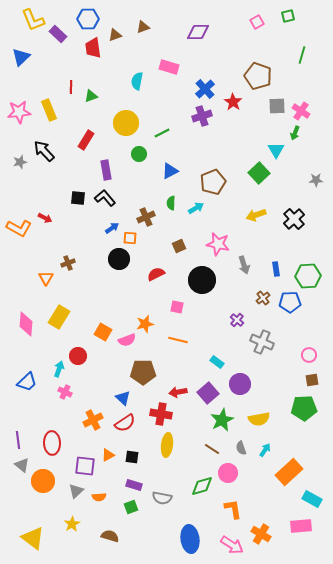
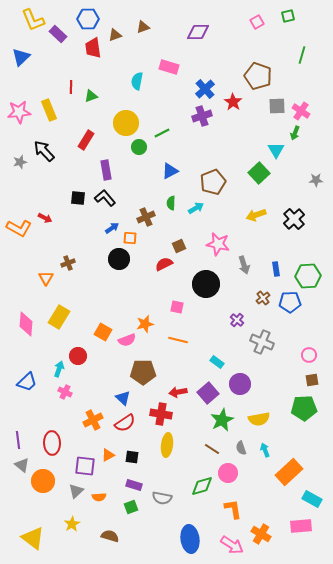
green circle at (139, 154): moved 7 px up
red semicircle at (156, 274): moved 8 px right, 10 px up
black circle at (202, 280): moved 4 px right, 4 px down
cyan arrow at (265, 450): rotated 56 degrees counterclockwise
